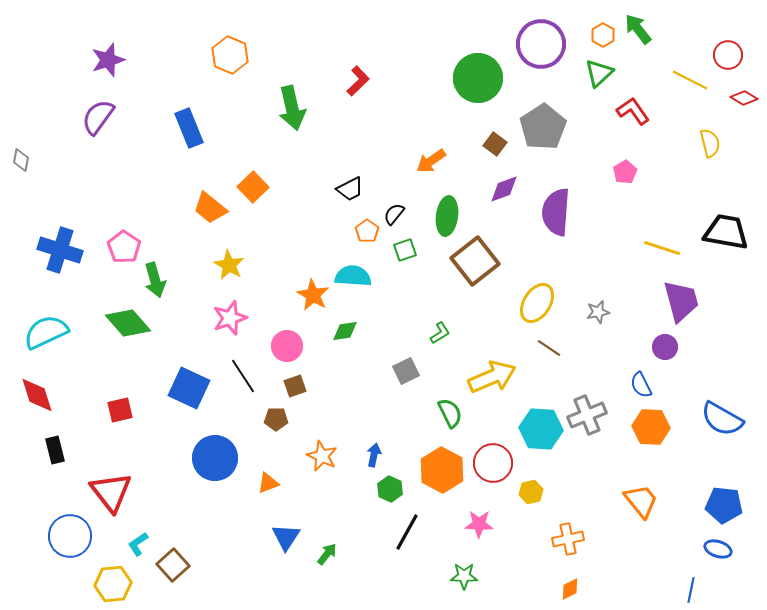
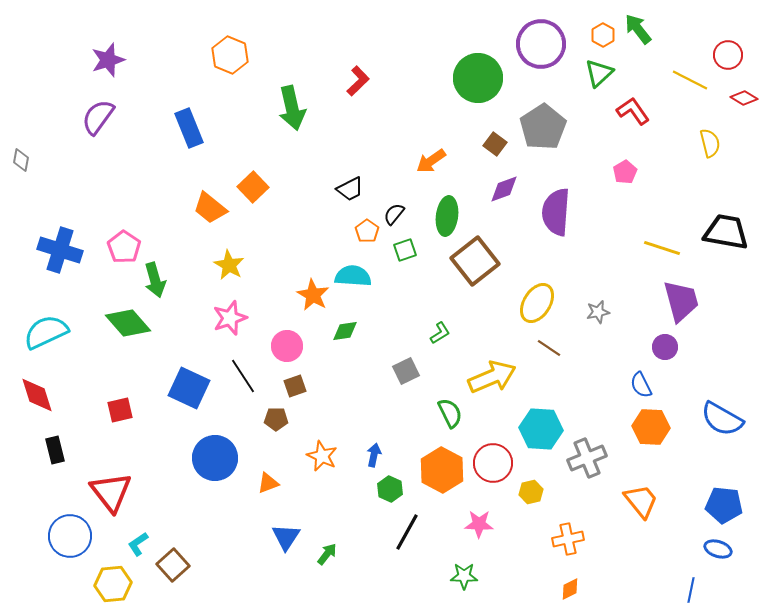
gray cross at (587, 415): moved 43 px down
